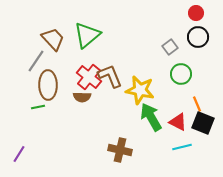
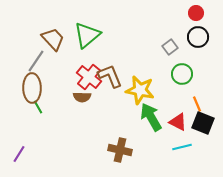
green circle: moved 1 px right
brown ellipse: moved 16 px left, 3 px down
green line: rotated 72 degrees clockwise
